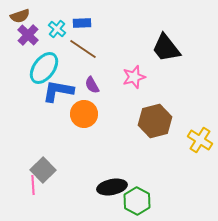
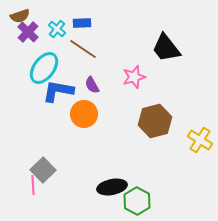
purple cross: moved 3 px up
